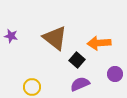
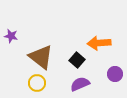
brown triangle: moved 14 px left, 19 px down
yellow circle: moved 5 px right, 4 px up
